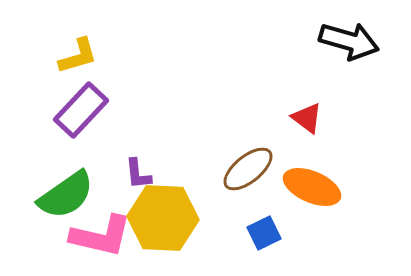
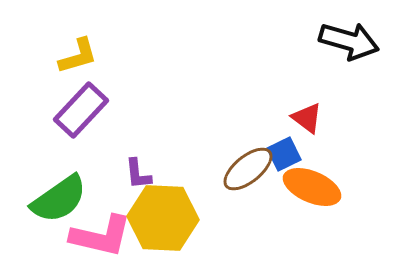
green semicircle: moved 7 px left, 4 px down
blue square: moved 20 px right, 79 px up
